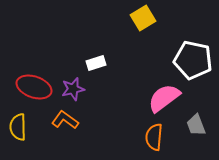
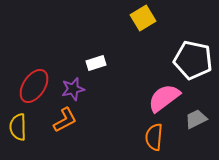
red ellipse: moved 1 px up; rotated 76 degrees counterclockwise
orange L-shape: rotated 116 degrees clockwise
gray trapezoid: moved 6 px up; rotated 85 degrees clockwise
